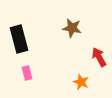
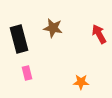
brown star: moved 19 px left
red arrow: moved 23 px up
orange star: rotated 21 degrees counterclockwise
